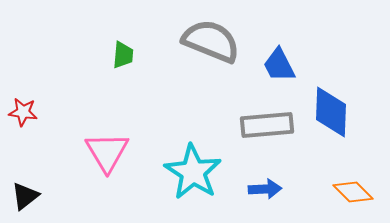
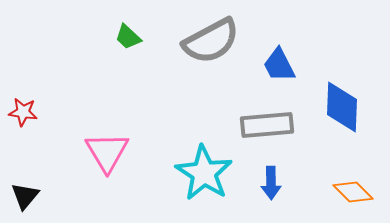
gray semicircle: rotated 130 degrees clockwise
green trapezoid: moved 5 px right, 18 px up; rotated 128 degrees clockwise
blue diamond: moved 11 px right, 5 px up
cyan star: moved 11 px right, 1 px down
blue arrow: moved 6 px right, 6 px up; rotated 92 degrees clockwise
black triangle: rotated 12 degrees counterclockwise
